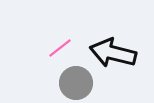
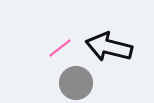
black arrow: moved 4 px left, 6 px up
